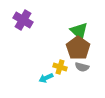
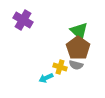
gray semicircle: moved 6 px left, 2 px up
